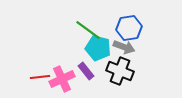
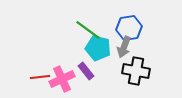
gray arrow: rotated 90 degrees clockwise
black cross: moved 16 px right; rotated 12 degrees counterclockwise
